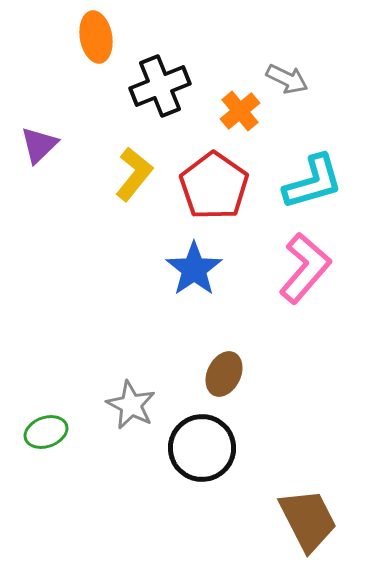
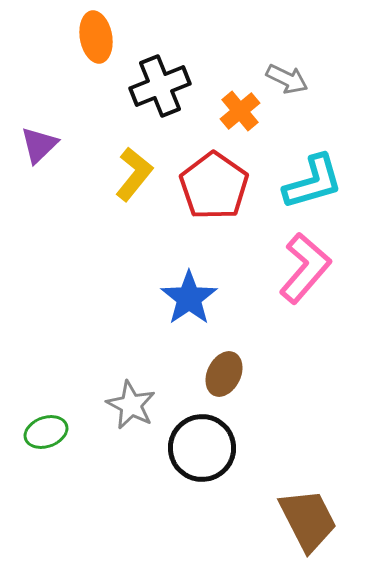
blue star: moved 5 px left, 29 px down
